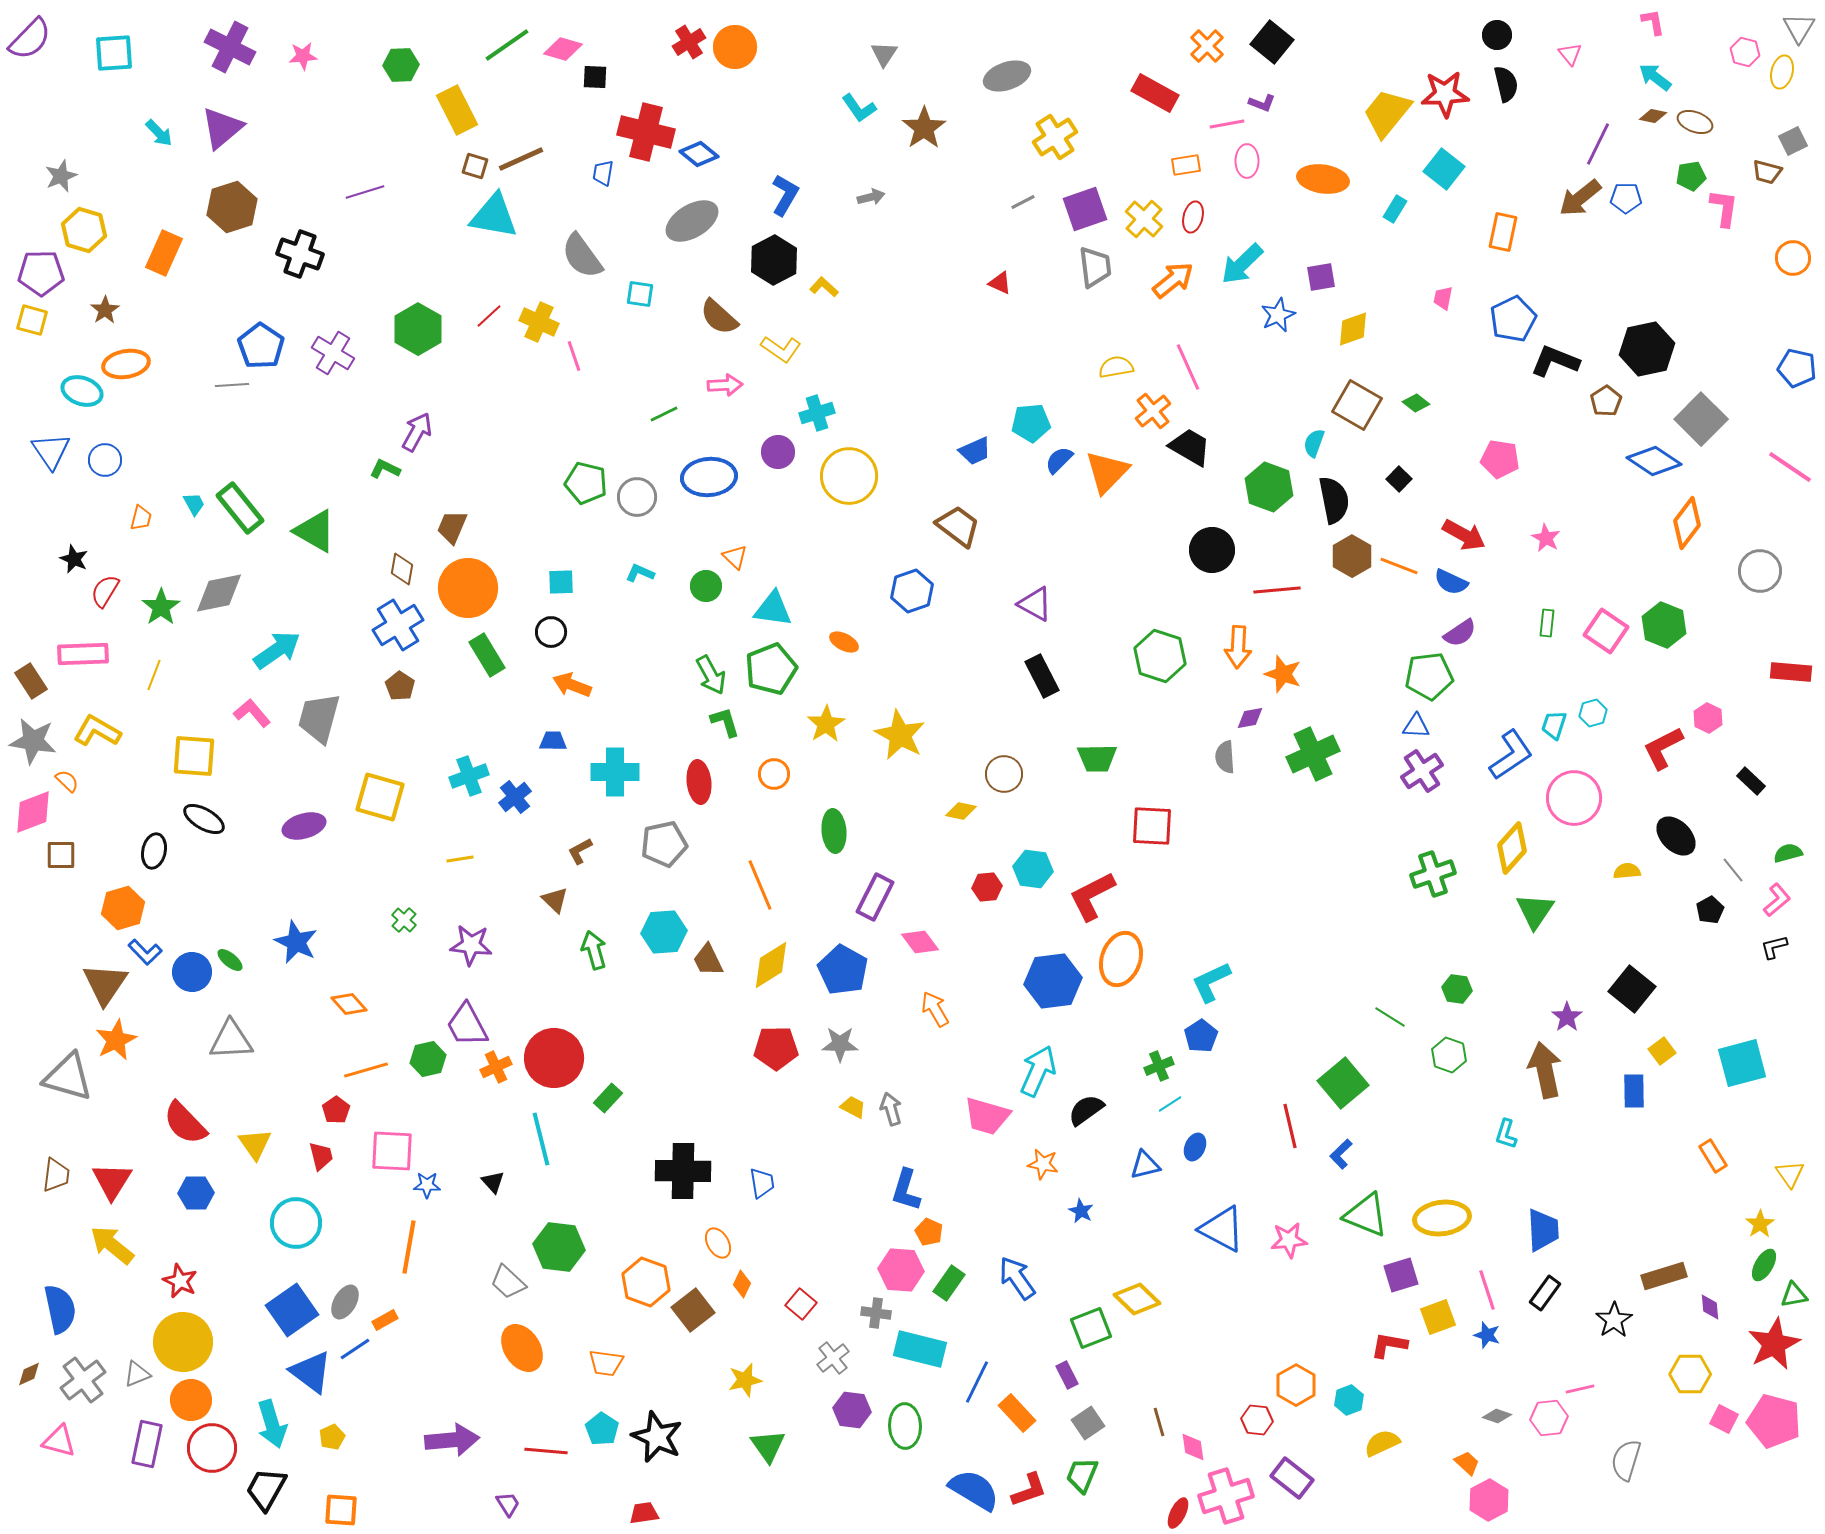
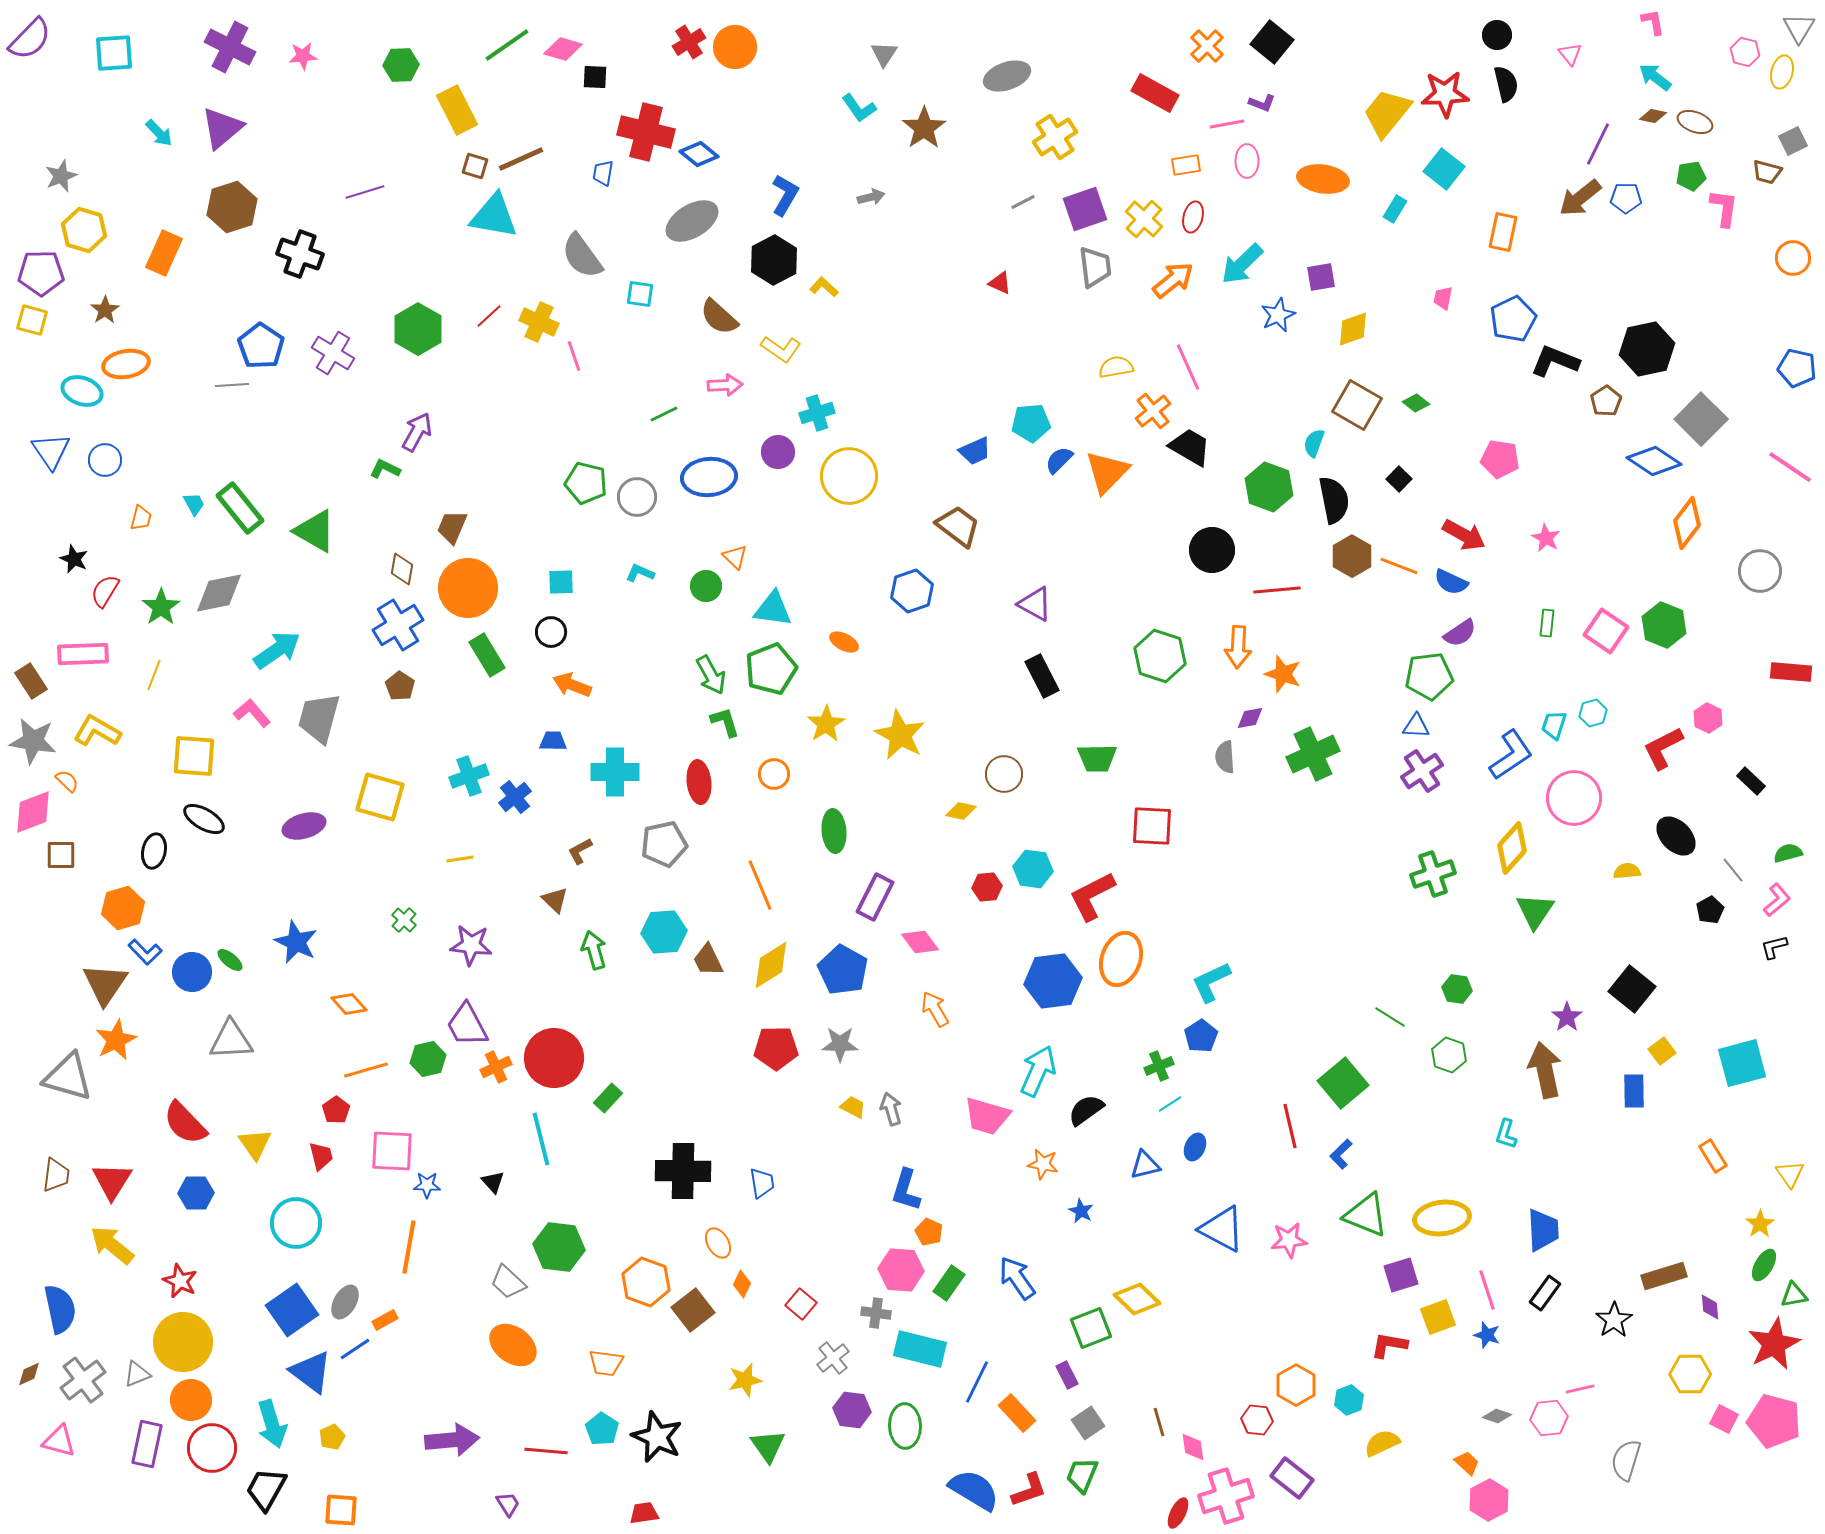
orange ellipse at (522, 1348): moved 9 px left, 3 px up; rotated 21 degrees counterclockwise
